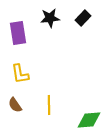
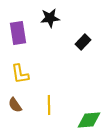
black rectangle: moved 24 px down
